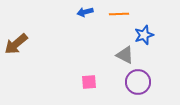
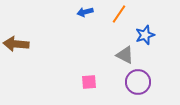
orange line: rotated 54 degrees counterclockwise
blue star: moved 1 px right
brown arrow: rotated 45 degrees clockwise
